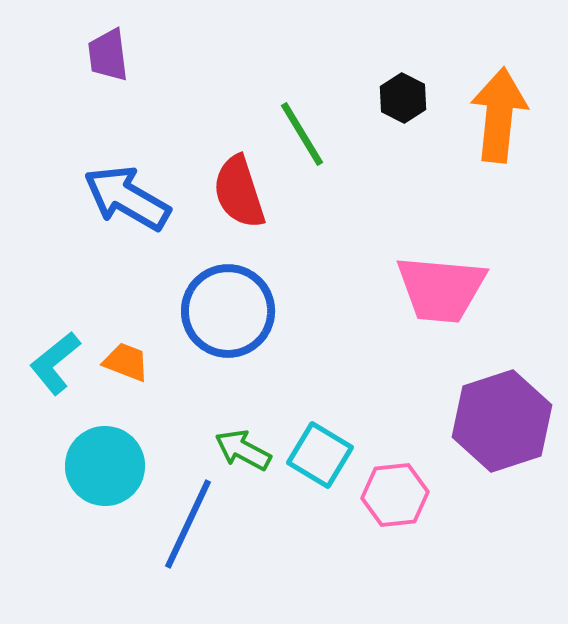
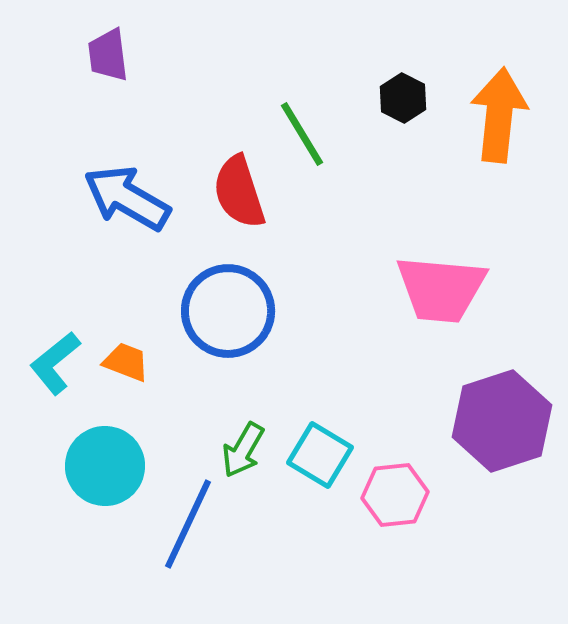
green arrow: rotated 88 degrees counterclockwise
